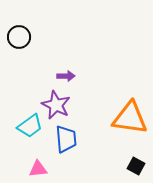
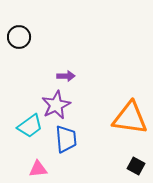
purple star: rotated 20 degrees clockwise
